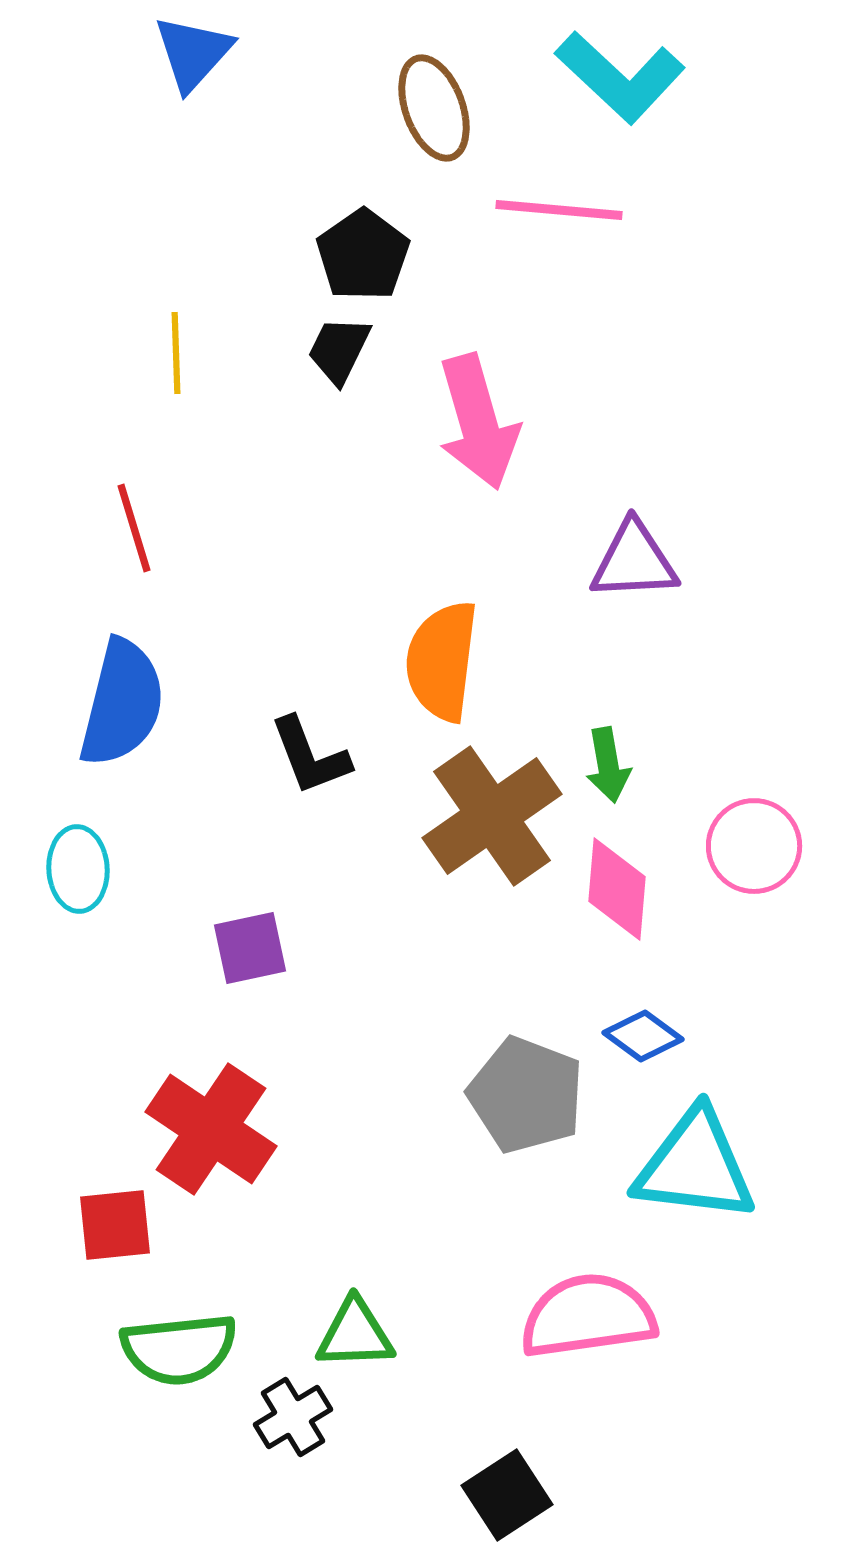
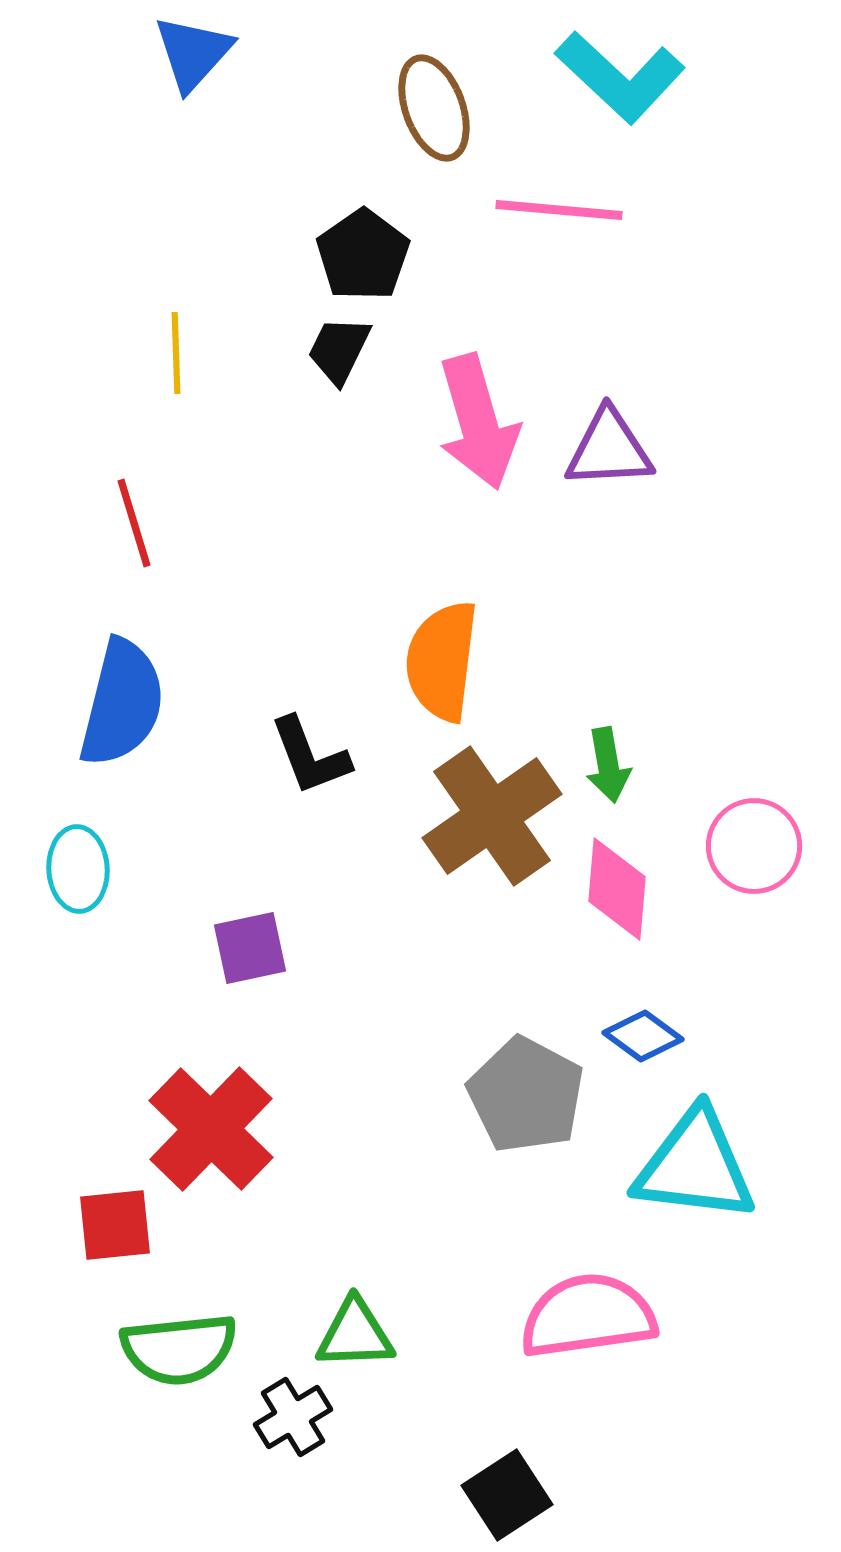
red line: moved 5 px up
purple triangle: moved 25 px left, 112 px up
gray pentagon: rotated 7 degrees clockwise
red cross: rotated 10 degrees clockwise
